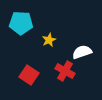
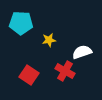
yellow star: rotated 16 degrees clockwise
